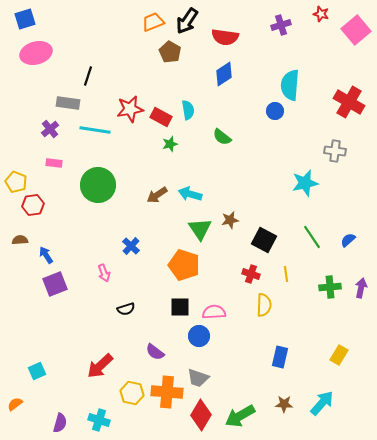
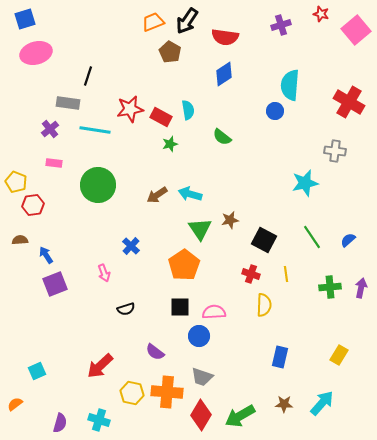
orange pentagon at (184, 265): rotated 20 degrees clockwise
gray trapezoid at (198, 378): moved 4 px right, 1 px up
